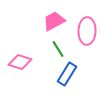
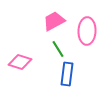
blue rectangle: rotated 25 degrees counterclockwise
